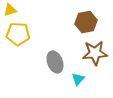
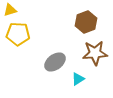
brown hexagon: rotated 10 degrees counterclockwise
gray ellipse: rotated 75 degrees clockwise
cyan triangle: rotated 16 degrees clockwise
